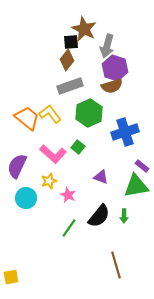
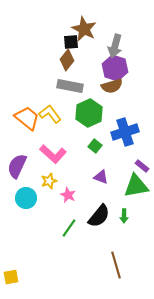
gray arrow: moved 8 px right
gray rectangle: rotated 30 degrees clockwise
green square: moved 17 px right, 1 px up
